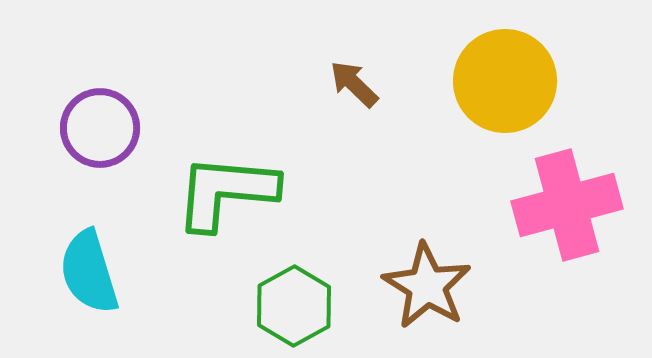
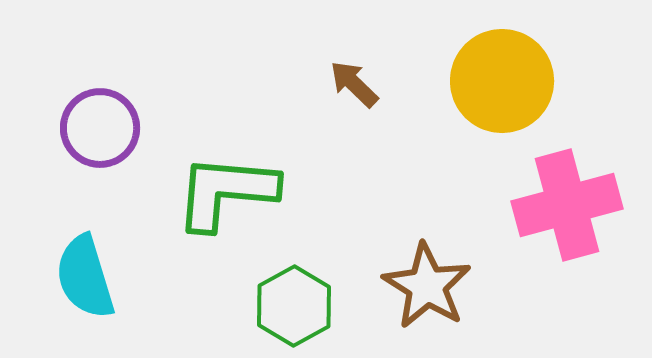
yellow circle: moved 3 px left
cyan semicircle: moved 4 px left, 5 px down
